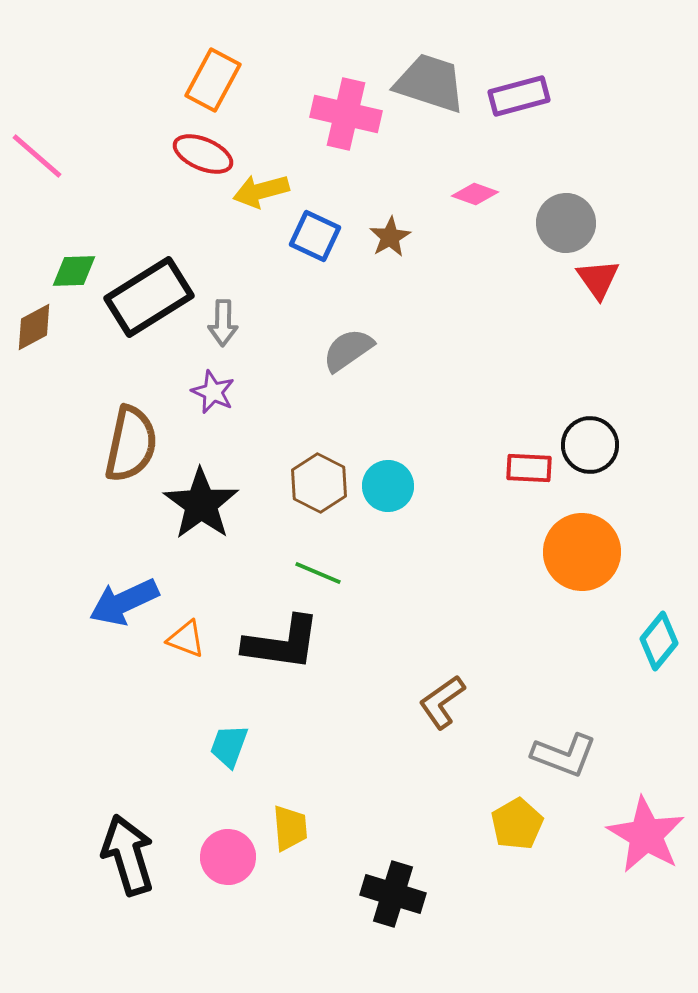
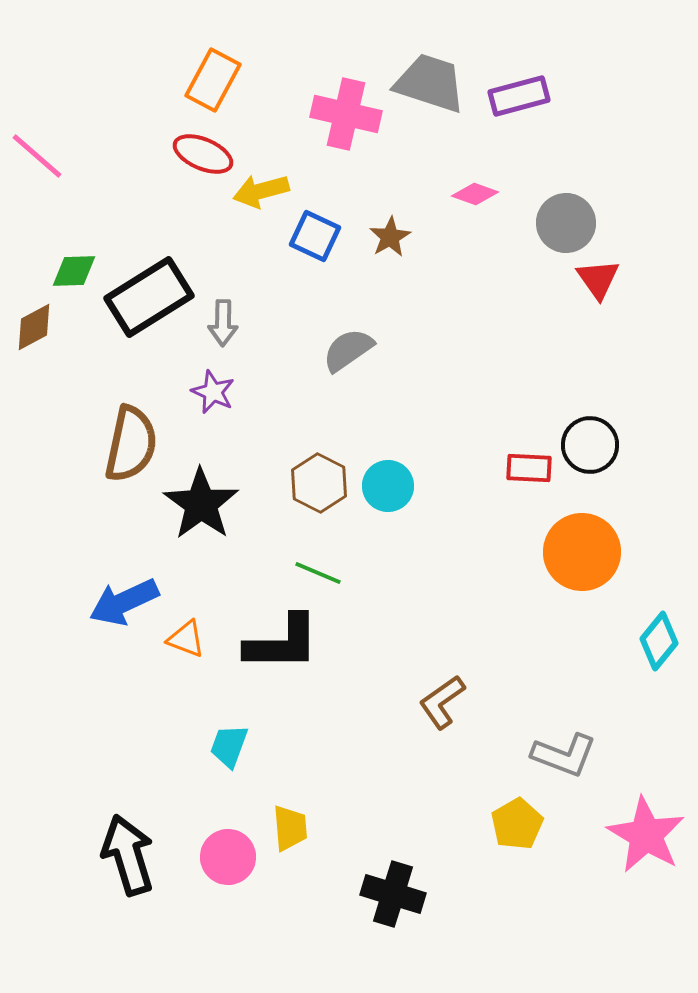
black L-shape: rotated 8 degrees counterclockwise
